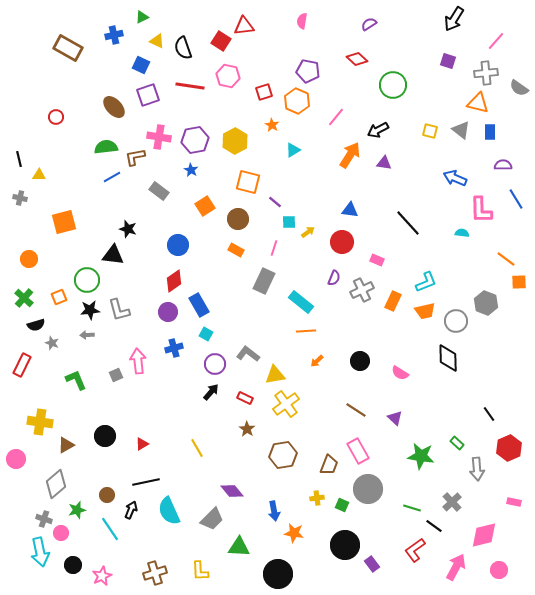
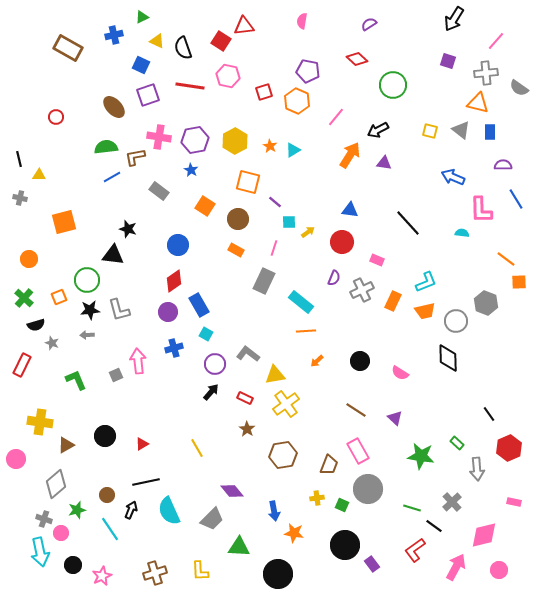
orange star at (272, 125): moved 2 px left, 21 px down
blue arrow at (455, 178): moved 2 px left, 1 px up
orange square at (205, 206): rotated 24 degrees counterclockwise
